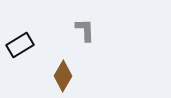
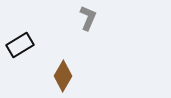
gray L-shape: moved 3 px right, 12 px up; rotated 25 degrees clockwise
